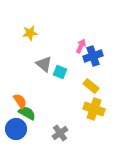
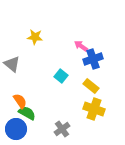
yellow star: moved 5 px right, 4 px down; rotated 14 degrees clockwise
pink arrow: rotated 80 degrees counterclockwise
blue cross: moved 3 px down
gray triangle: moved 32 px left
cyan square: moved 1 px right, 4 px down; rotated 16 degrees clockwise
gray cross: moved 2 px right, 4 px up
